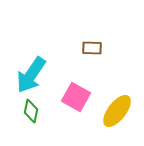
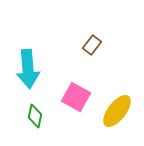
brown rectangle: moved 3 px up; rotated 54 degrees counterclockwise
cyan arrow: moved 3 px left, 6 px up; rotated 39 degrees counterclockwise
green diamond: moved 4 px right, 5 px down
